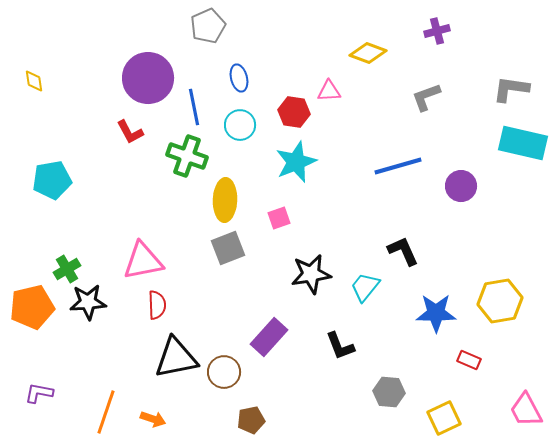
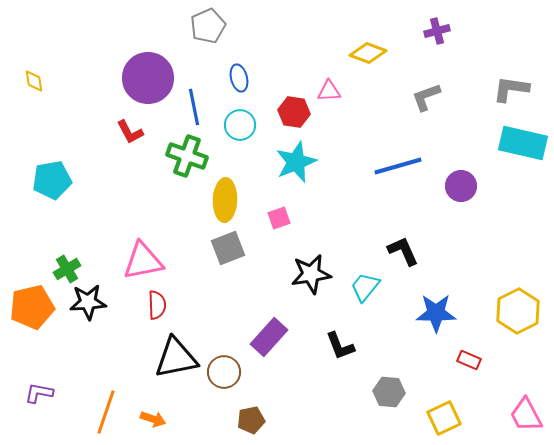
yellow hexagon at (500, 301): moved 18 px right, 10 px down; rotated 18 degrees counterclockwise
pink trapezoid at (526, 410): moved 5 px down
